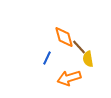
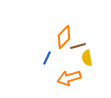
orange diamond: rotated 60 degrees clockwise
brown line: moved 1 px left, 1 px up; rotated 63 degrees counterclockwise
yellow semicircle: moved 1 px left, 1 px up
